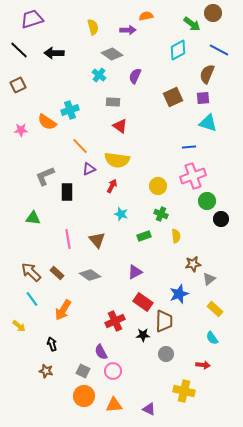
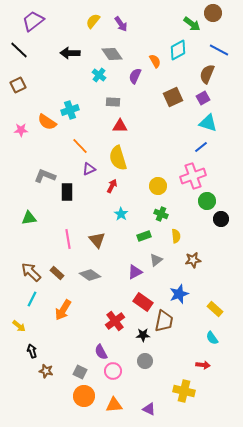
orange semicircle at (146, 16): moved 9 px right, 45 px down; rotated 72 degrees clockwise
purple trapezoid at (32, 19): moved 1 px right, 2 px down; rotated 20 degrees counterclockwise
yellow semicircle at (93, 27): moved 6 px up; rotated 126 degrees counterclockwise
purple arrow at (128, 30): moved 7 px left, 6 px up; rotated 56 degrees clockwise
black arrow at (54, 53): moved 16 px right
gray diamond at (112, 54): rotated 20 degrees clockwise
purple square at (203, 98): rotated 24 degrees counterclockwise
red triangle at (120, 126): rotated 35 degrees counterclockwise
blue line at (189, 147): moved 12 px right; rotated 32 degrees counterclockwise
yellow semicircle at (117, 160): moved 1 px right, 2 px up; rotated 65 degrees clockwise
gray L-shape at (45, 176): rotated 45 degrees clockwise
cyan star at (121, 214): rotated 16 degrees clockwise
green triangle at (33, 218): moved 4 px left; rotated 14 degrees counterclockwise
brown star at (193, 264): moved 4 px up
gray triangle at (209, 279): moved 53 px left, 19 px up
cyan line at (32, 299): rotated 63 degrees clockwise
red cross at (115, 321): rotated 12 degrees counterclockwise
brown trapezoid at (164, 321): rotated 10 degrees clockwise
black arrow at (52, 344): moved 20 px left, 7 px down
gray circle at (166, 354): moved 21 px left, 7 px down
gray square at (83, 371): moved 3 px left, 1 px down
